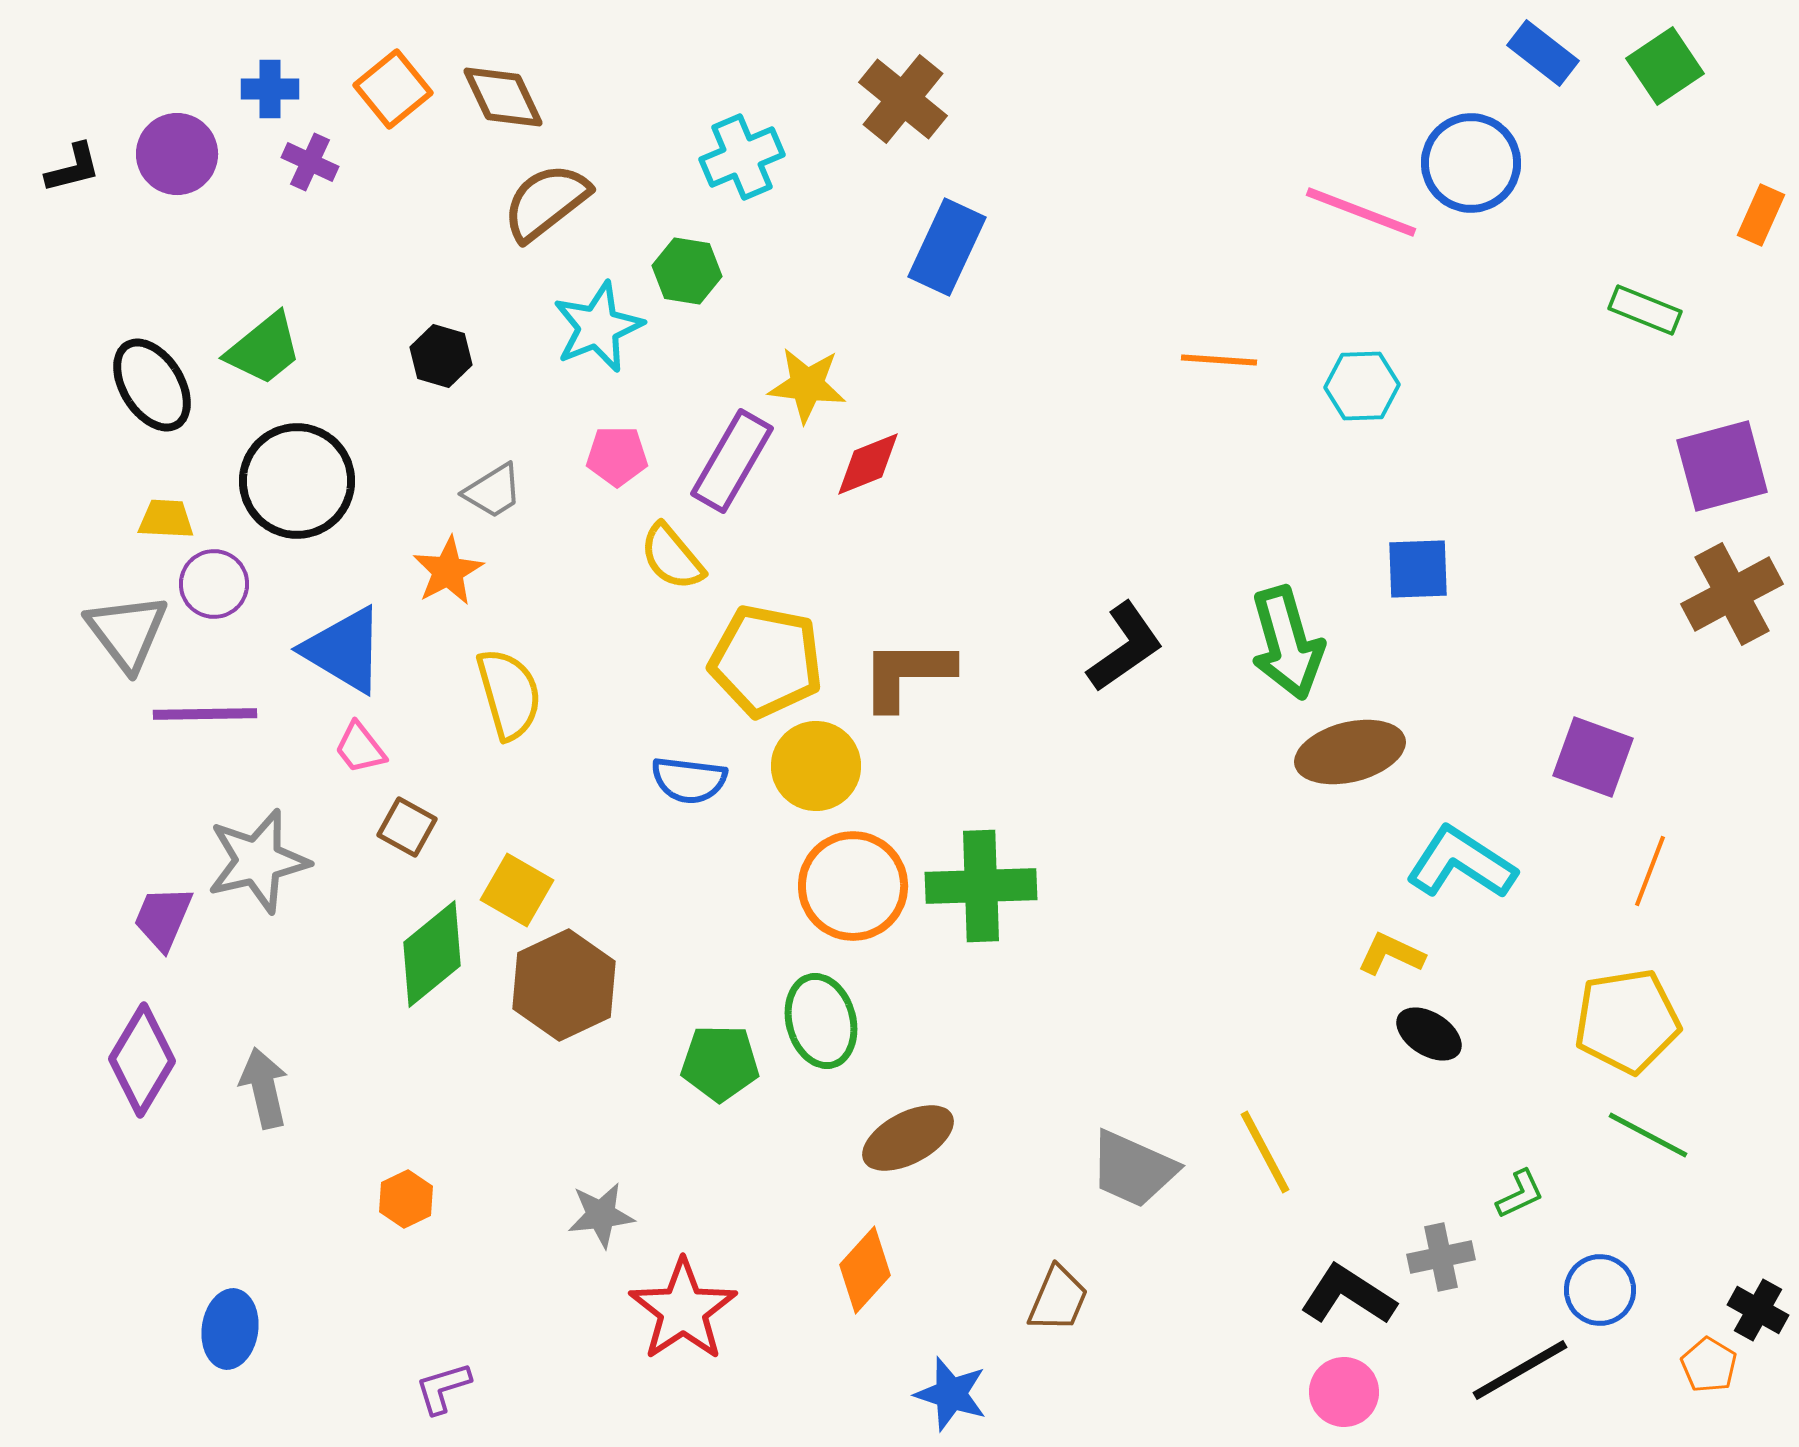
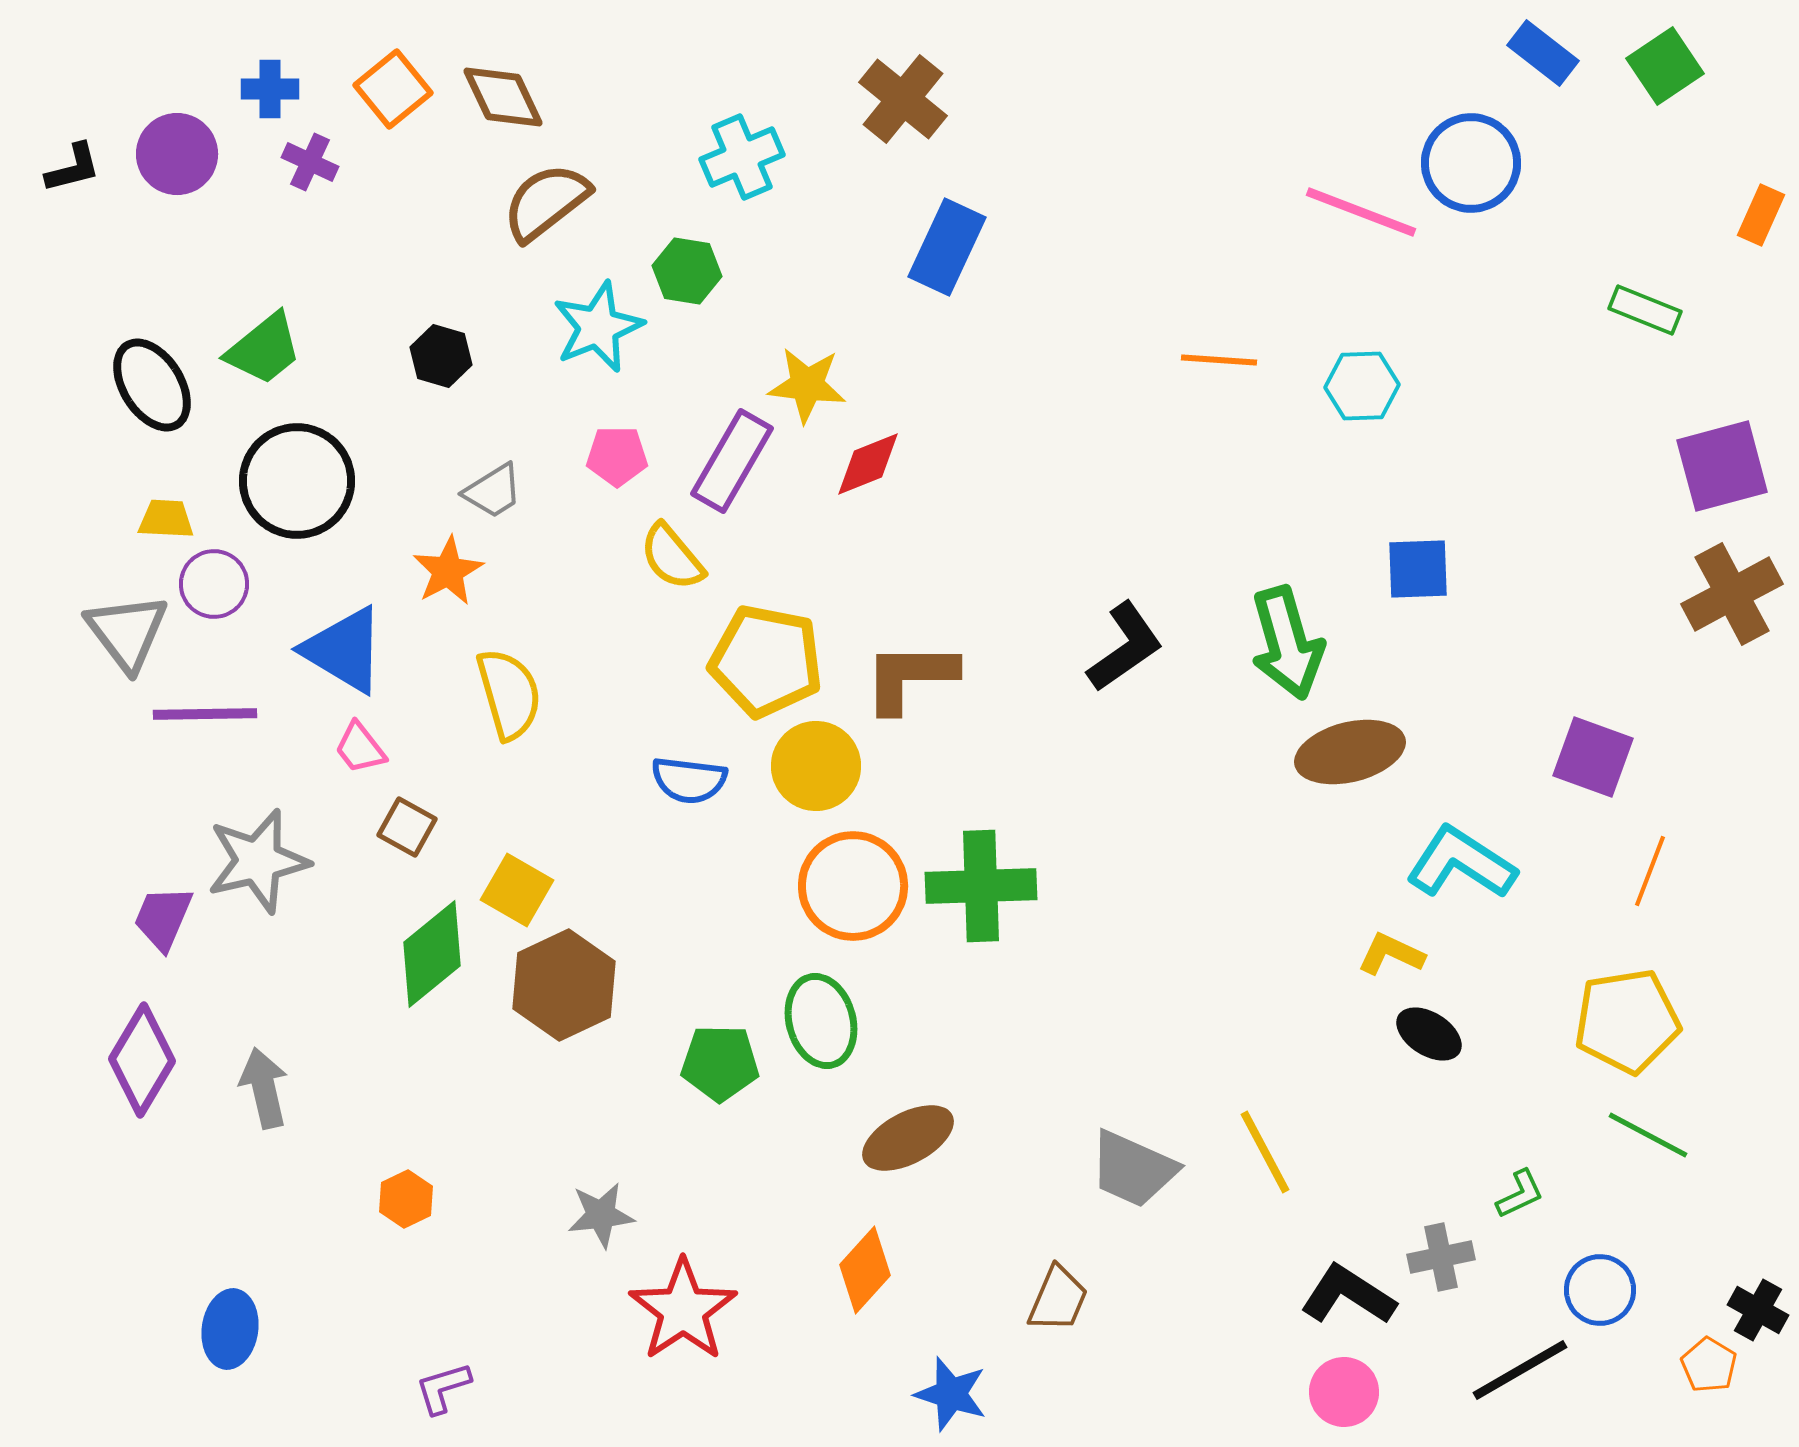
brown L-shape at (907, 674): moved 3 px right, 3 px down
